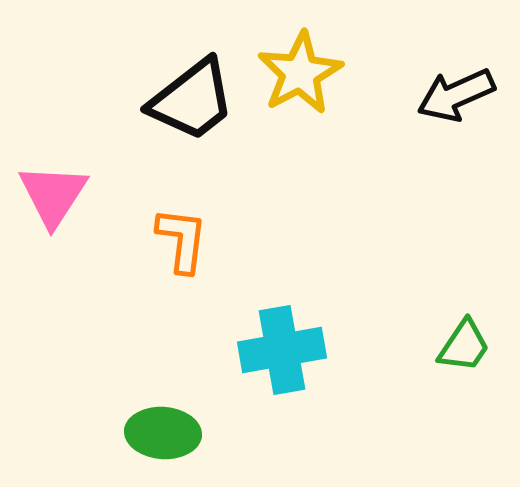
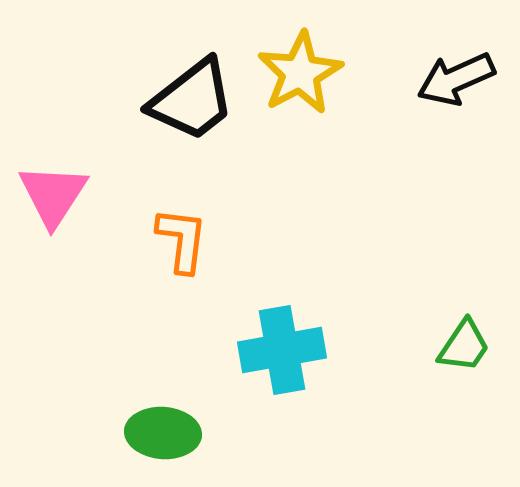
black arrow: moved 16 px up
